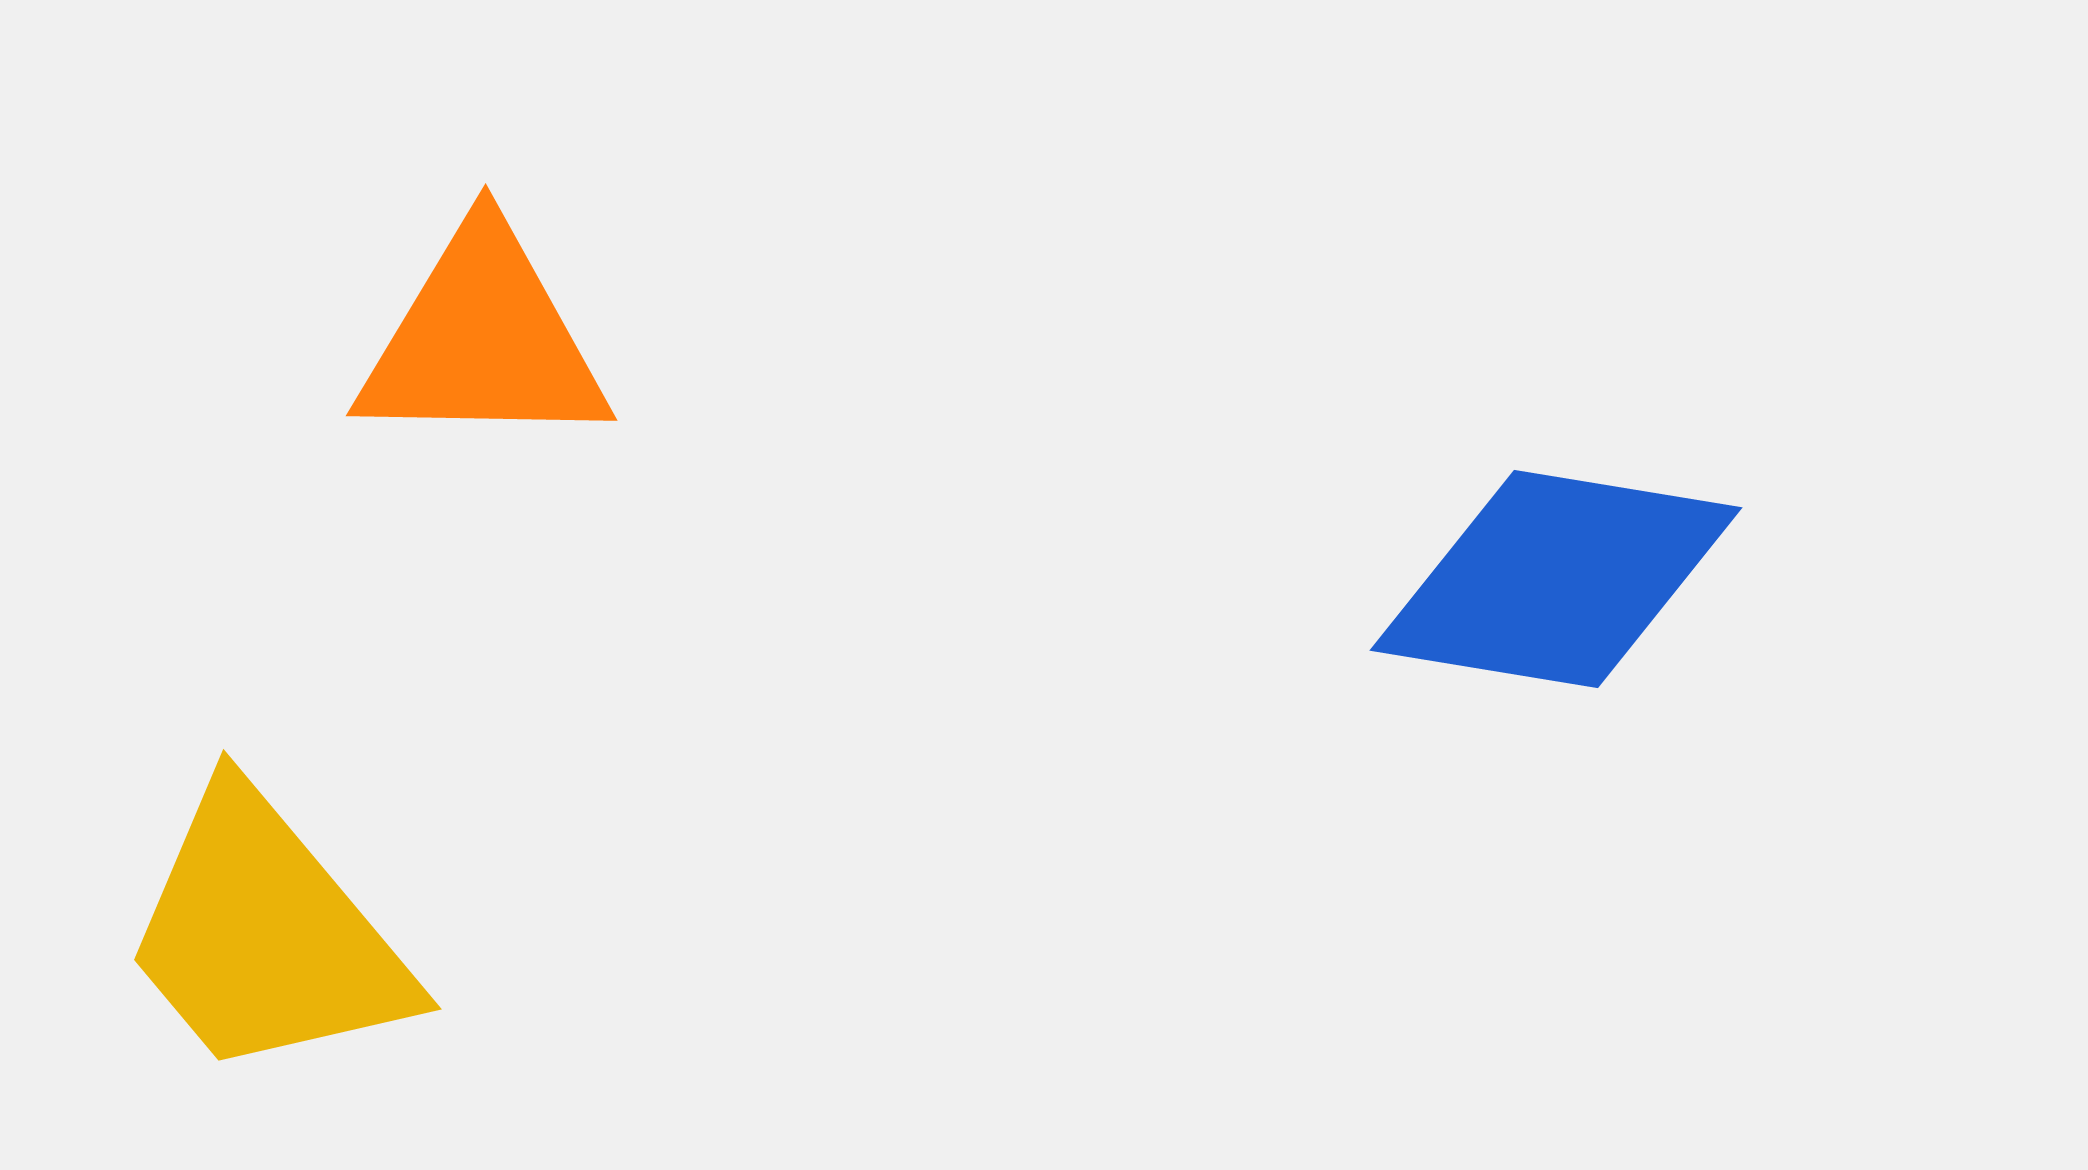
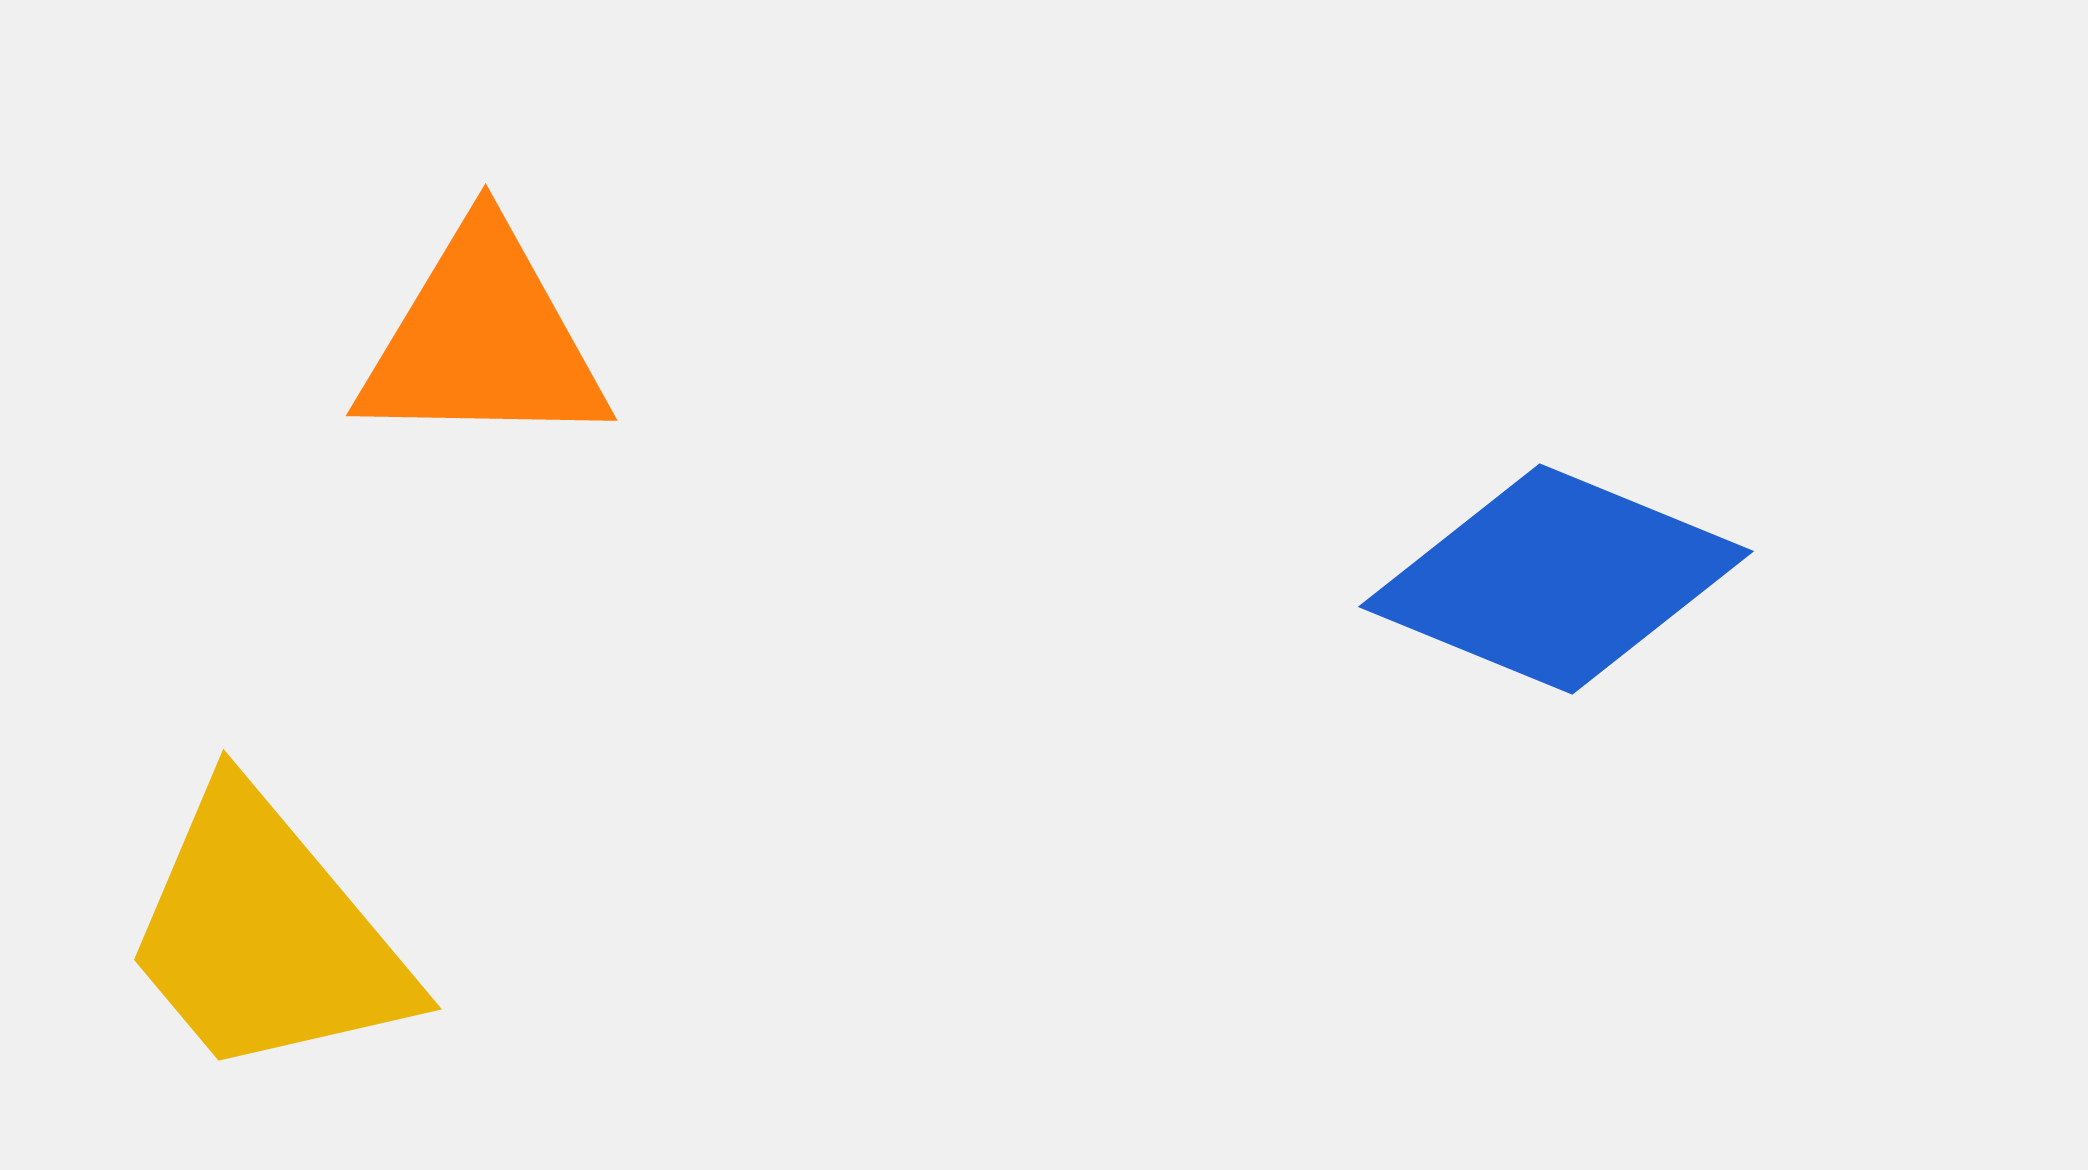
blue diamond: rotated 13 degrees clockwise
